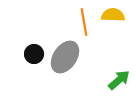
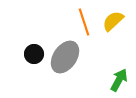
yellow semicircle: moved 6 px down; rotated 45 degrees counterclockwise
orange line: rotated 8 degrees counterclockwise
green arrow: rotated 20 degrees counterclockwise
